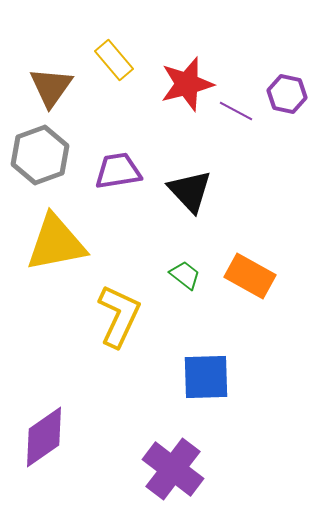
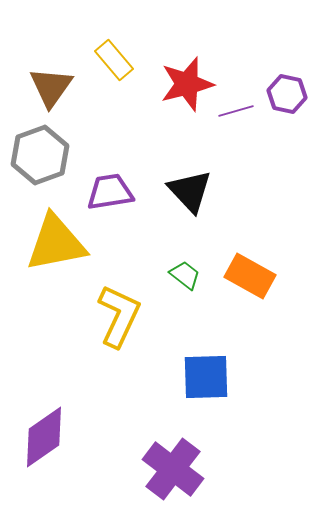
purple line: rotated 44 degrees counterclockwise
purple trapezoid: moved 8 px left, 21 px down
